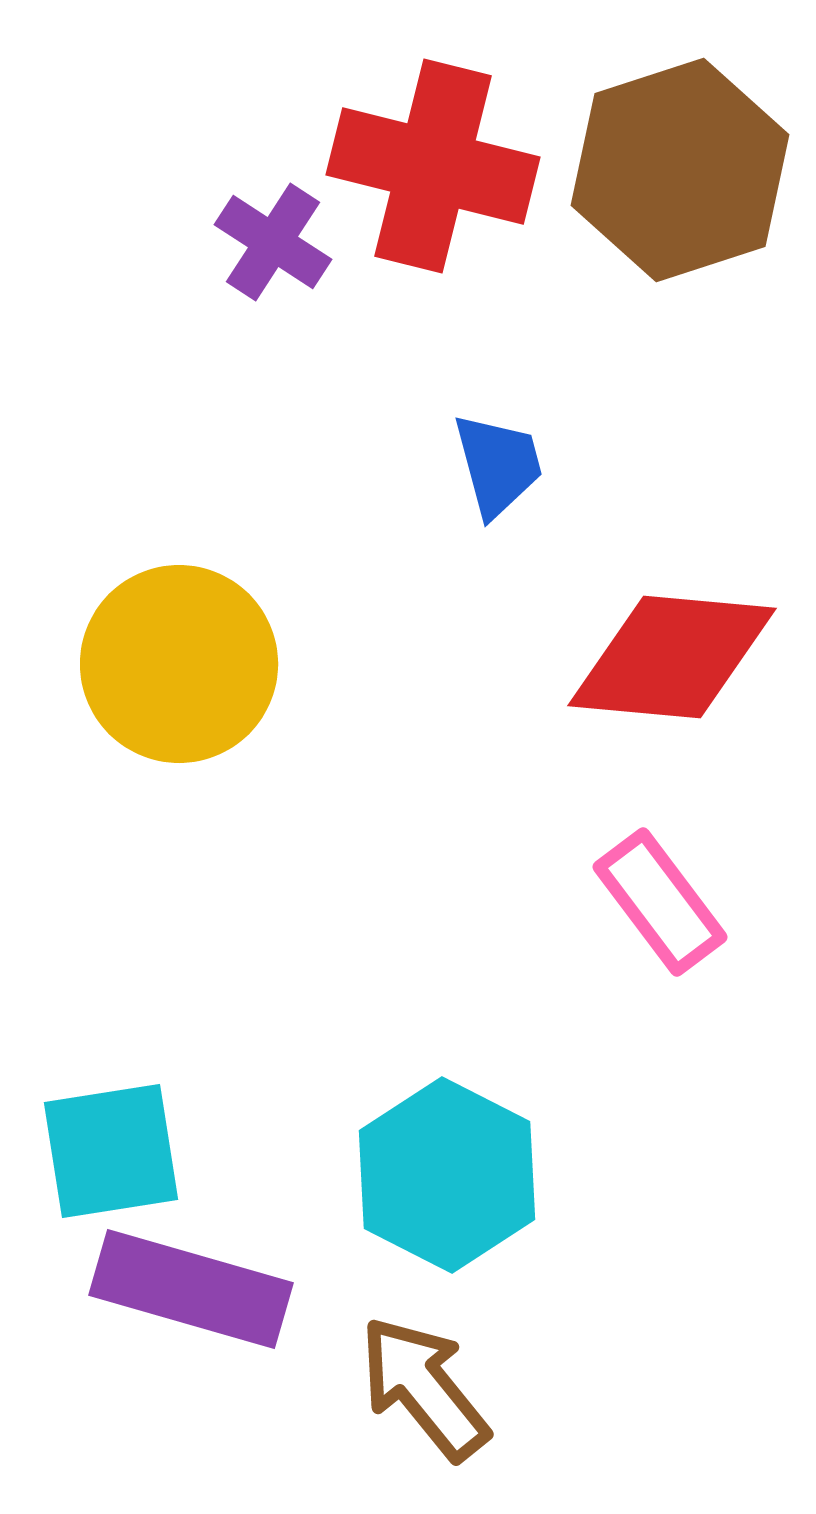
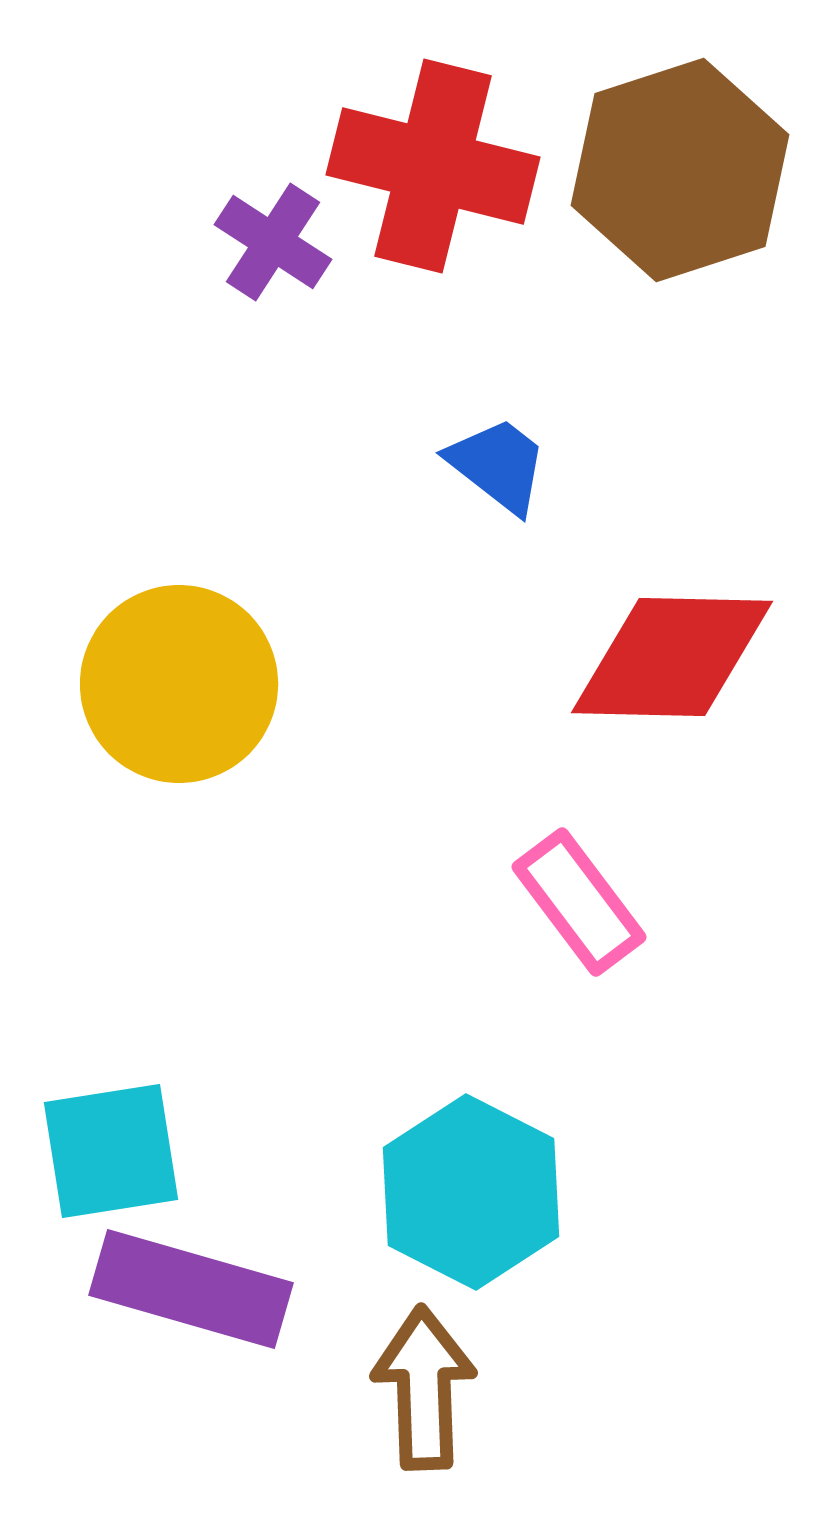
blue trapezoid: rotated 37 degrees counterclockwise
red diamond: rotated 4 degrees counterclockwise
yellow circle: moved 20 px down
pink rectangle: moved 81 px left
cyan hexagon: moved 24 px right, 17 px down
brown arrow: rotated 37 degrees clockwise
